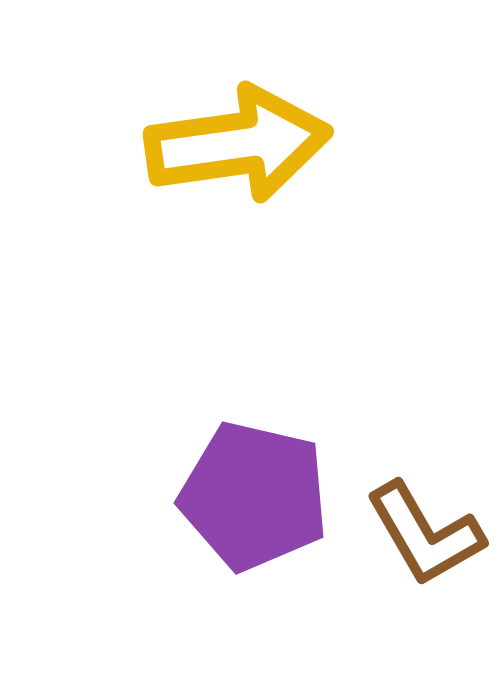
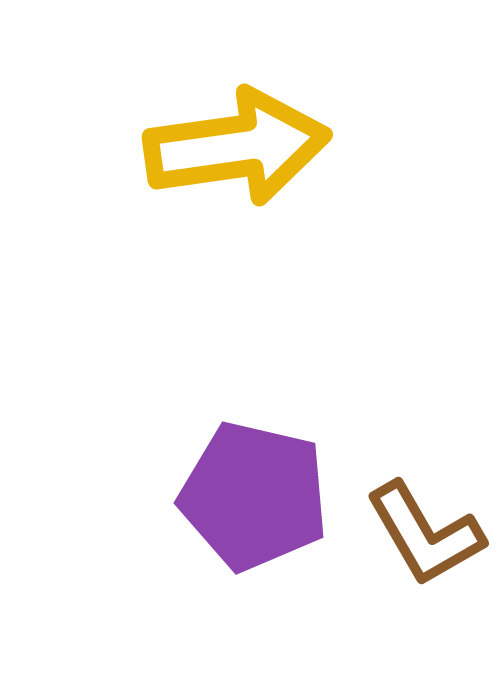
yellow arrow: moved 1 px left, 3 px down
